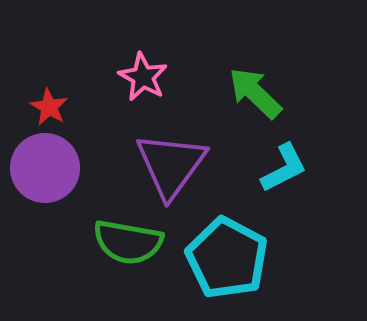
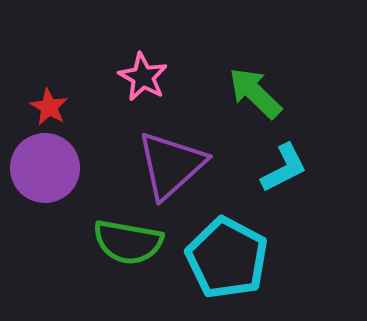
purple triangle: rotated 12 degrees clockwise
